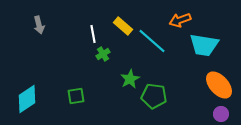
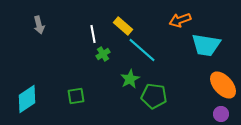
cyan line: moved 10 px left, 9 px down
cyan trapezoid: moved 2 px right
orange ellipse: moved 4 px right
